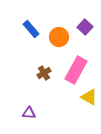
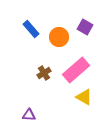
purple square: rotated 14 degrees counterclockwise
pink rectangle: rotated 20 degrees clockwise
yellow triangle: moved 5 px left
purple triangle: moved 2 px down
